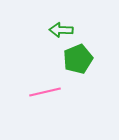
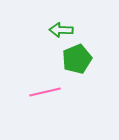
green pentagon: moved 1 px left
